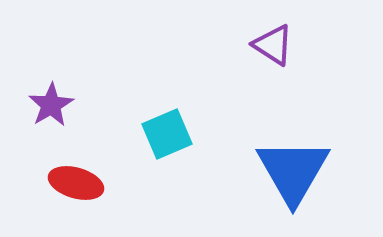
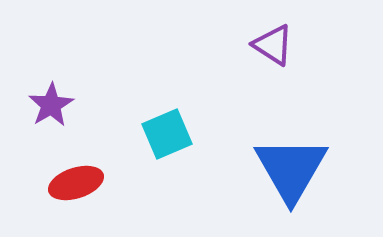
blue triangle: moved 2 px left, 2 px up
red ellipse: rotated 34 degrees counterclockwise
